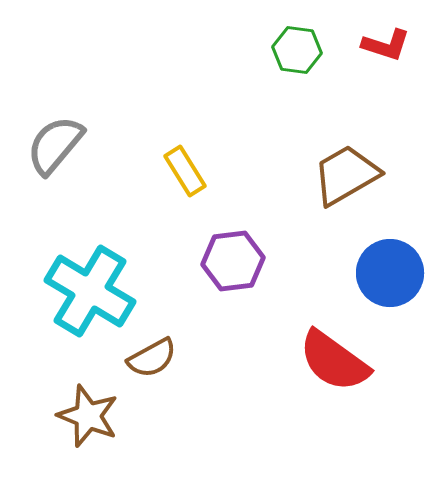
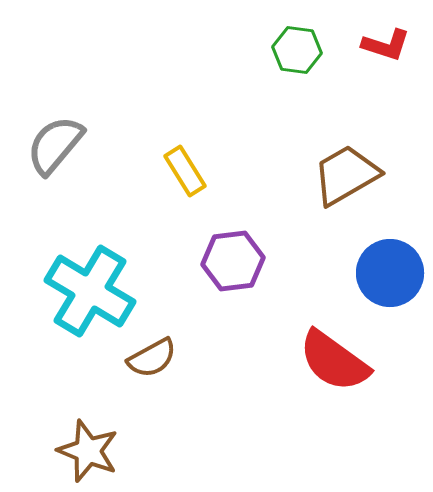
brown star: moved 35 px down
